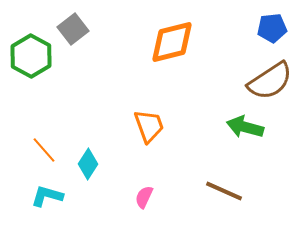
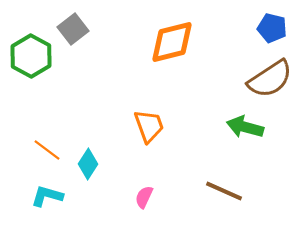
blue pentagon: rotated 20 degrees clockwise
brown semicircle: moved 2 px up
orange line: moved 3 px right; rotated 12 degrees counterclockwise
